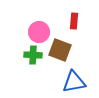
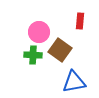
red rectangle: moved 6 px right
brown square: rotated 15 degrees clockwise
